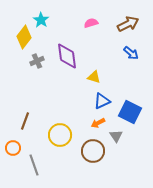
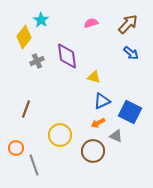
brown arrow: rotated 20 degrees counterclockwise
brown line: moved 1 px right, 12 px up
gray triangle: rotated 32 degrees counterclockwise
orange circle: moved 3 px right
